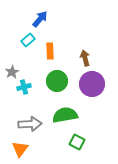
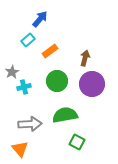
orange rectangle: rotated 56 degrees clockwise
brown arrow: rotated 28 degrees clockwise
orange triangle: rotated 18 degrees counterclockwise
